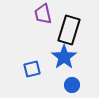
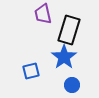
blue square: moved 1 px left, 2 px down
